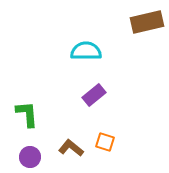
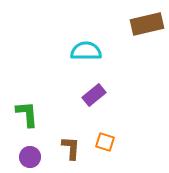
brown rectangle: moved 2 px down
brown L-shape: rotated 55 degrees clockwise
